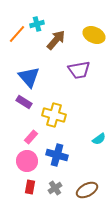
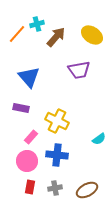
yellow ellipse: moved 2 px left; rotated 10 degrees clockwise
brown arrow: moved 3 px up
purple rectangle: moved 3 px left, 6 px down; rotated 21 degrees counterclockwise
yellow cross: moved 3 px right, 6 px down; rotated 10 degrees clockwise
blue cross: rotated 10 degrees counterclockwise
gray cross: rotated 24 degrees clockwise
